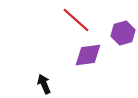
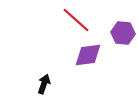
purple hexagon: rotated 20 degrees clockwise
black arrow: rotated 42 degrees clockwise
